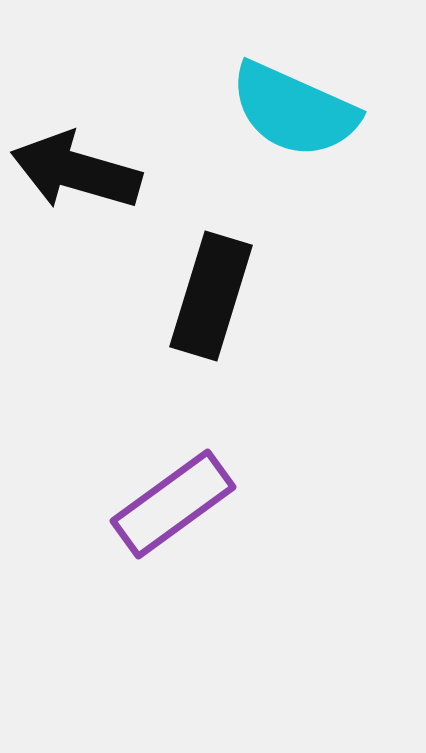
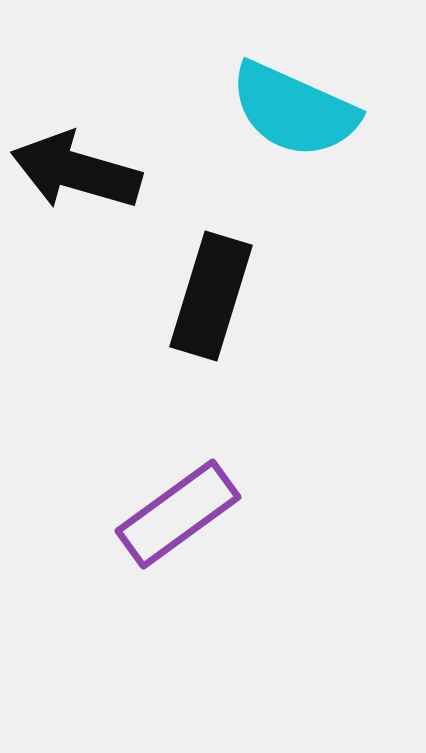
purple rectangle: moved 5 px right, 10 px down
